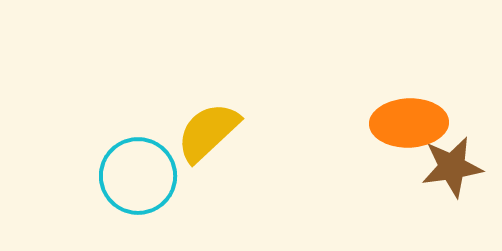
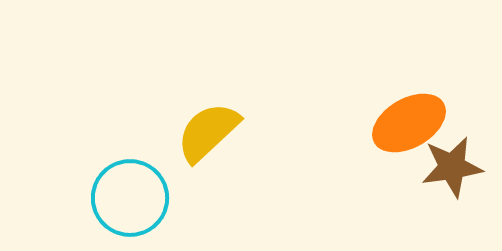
orange ellipse: rotated 28 degrees counterclockwise
cyan circle: moved 8 px left, 22 px down
